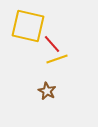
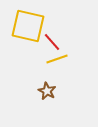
red line: moved 2 px up
